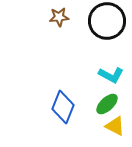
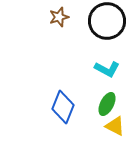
brown star: rotated 12 degrees counterclockwise
cyan L-shape: moved 4 px left, 6 px up
green ellipse: rotated 20 degrees counterclockwise
